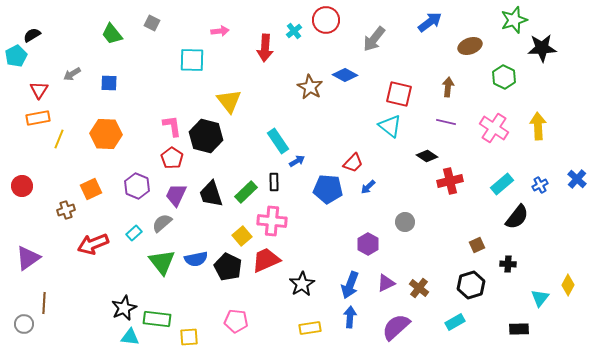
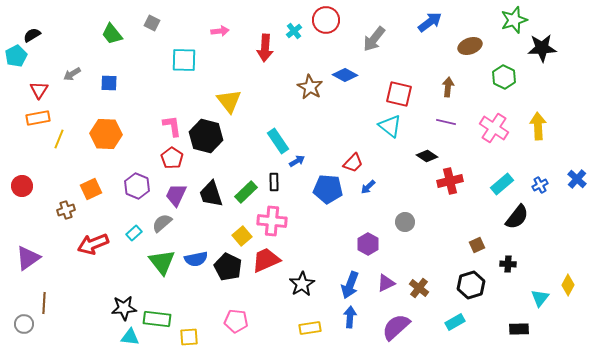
cyan square at (192, 60): moved 8 px left
black star at (124, 308): rotated 20 degrees clockwise
